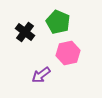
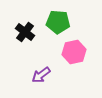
green pentagon: rotated 20 degrees counterclockwise
pink hexagon: moved 6 px right, 1 px up
